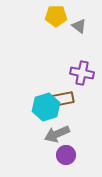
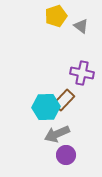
yellow pentagon: rotated 20 degrees counterclockwise
gray triangle: moved 2 px right
brown rectangle: moved 1 px right, 1 px down; rotated 35 degrees counterclockwise
cyan hexagon: rotated 16 degrees clockwise
